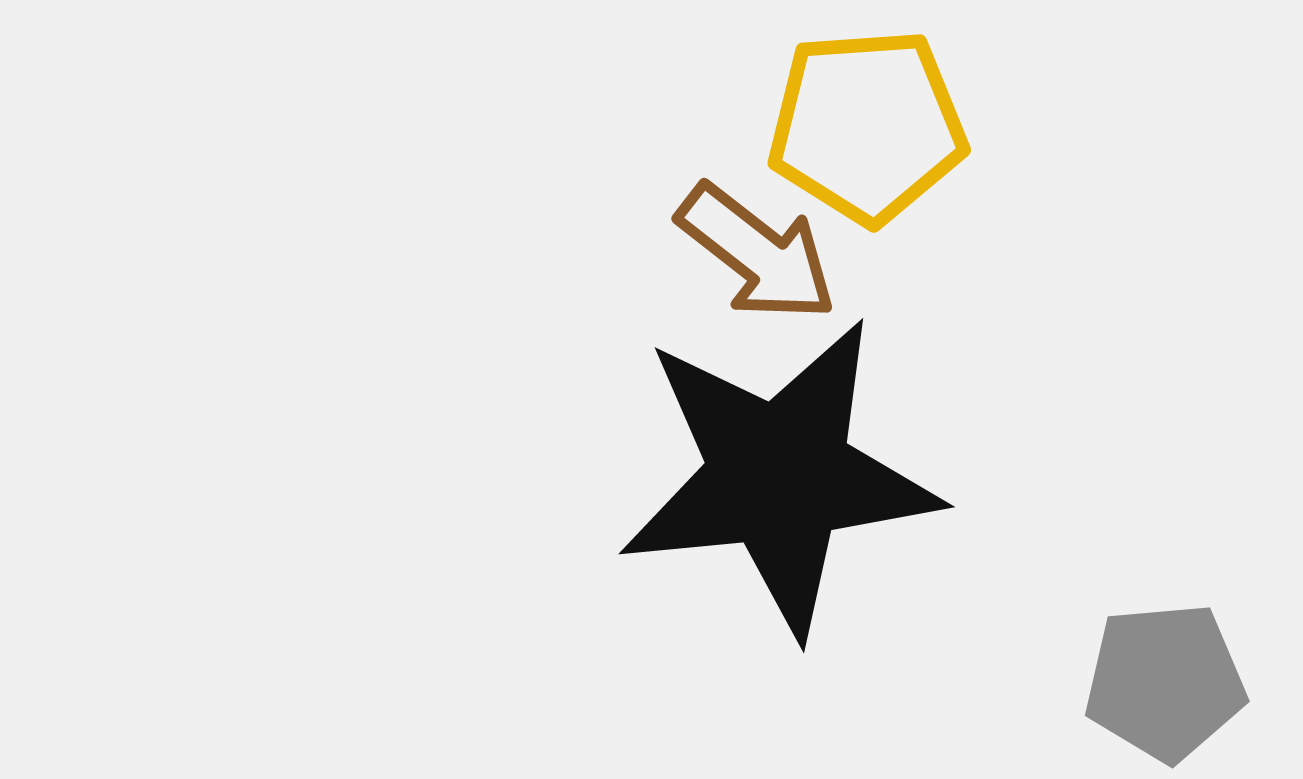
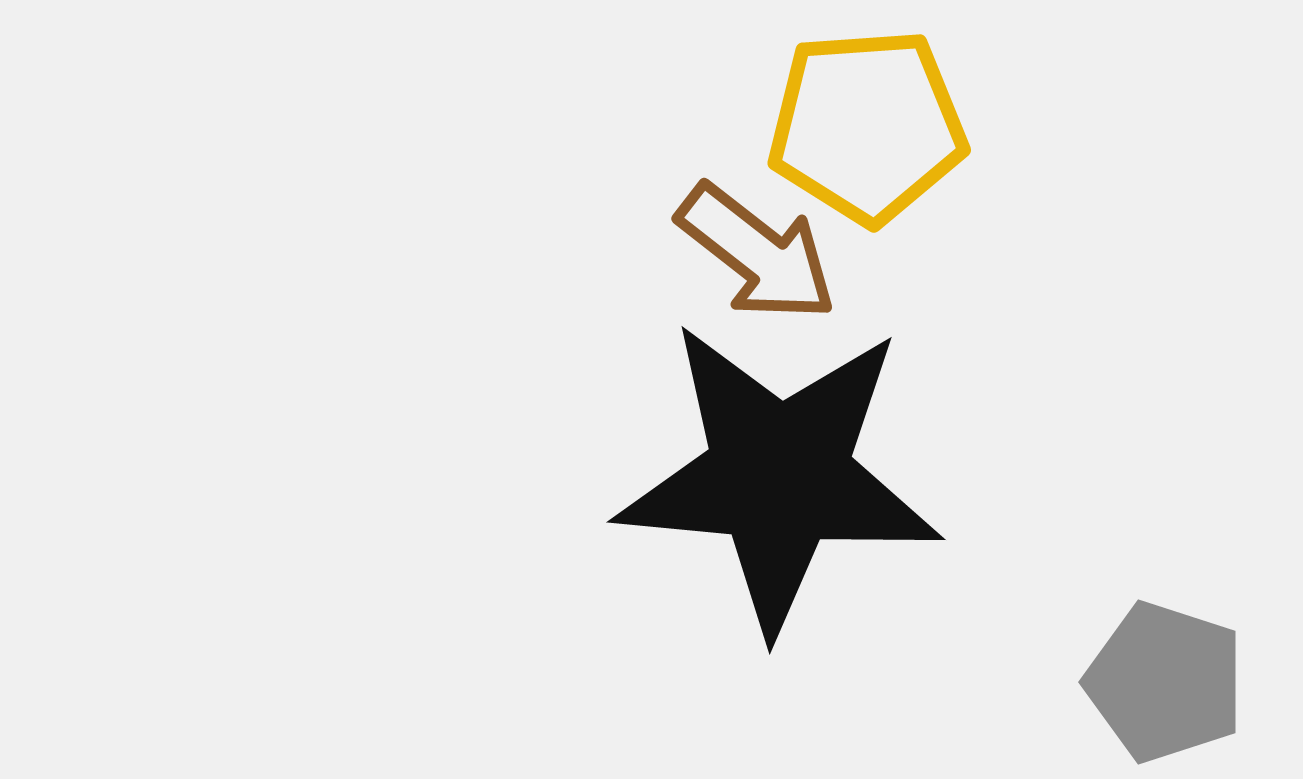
black star: rotated 11 degrees clockwise
gray pentagon: rotated 23 degrees clockwise
